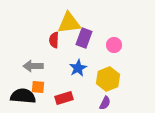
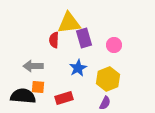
purple rectangle: rotated 36 degrees counterclockwise
